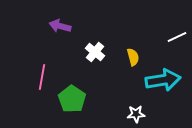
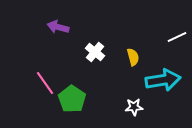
purple arrow: moved 2 px left, 1 px down
pink line: moved 3 px right, 6 px down; rotated 45 degrees counterclockwise
white star: moved 2 px left, 7 px up
